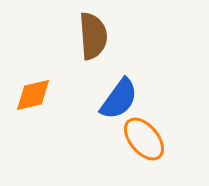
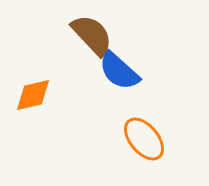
brown semicircle: moved 1 px left, 1 px up; rotated 39 degrees counterclockwise
blue semicircle: moved 28 px up; rotated 96 degrees clockwise
